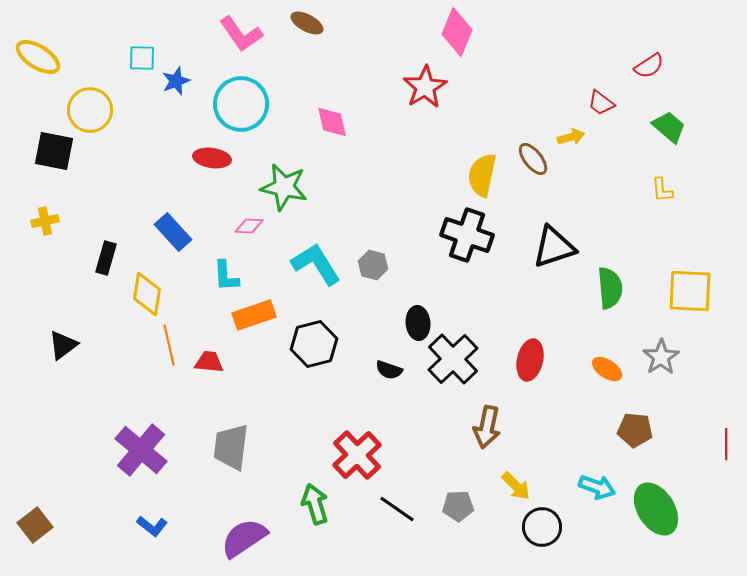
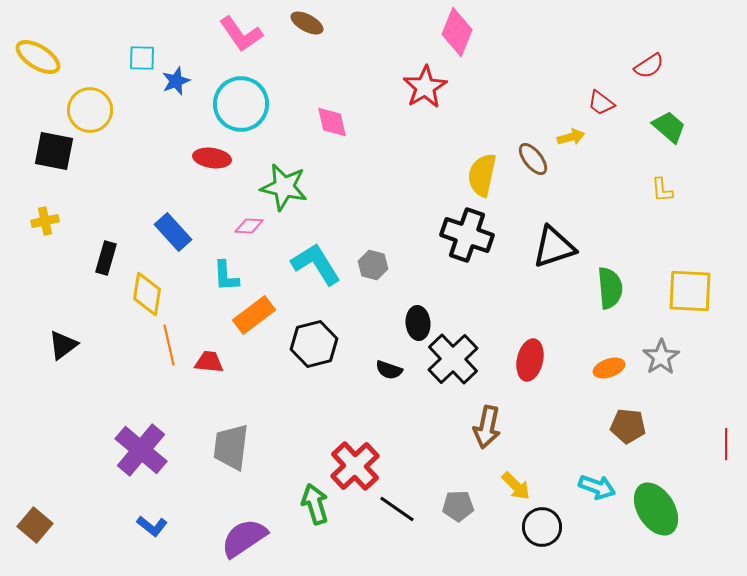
orange rectangle at (254, 315): rotated 18 degrees counterclockwise
orange ellipse at (607, 369): moved 2 px right, 1 px up; rotated 52 degrees counterclockwise
brown pentagon at (635, 430): moved 7 px left, 4 px up
red cross at (357, 455): moved 2 px left, 11 px down
brown square at (35, 525): rotated 12 degrees counterclockwise
